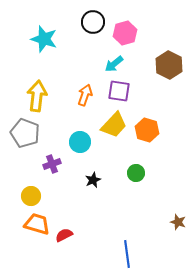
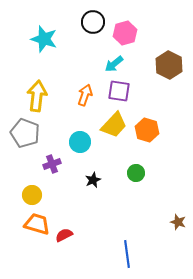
yellow circle: moved 1 px right, 1 px up
